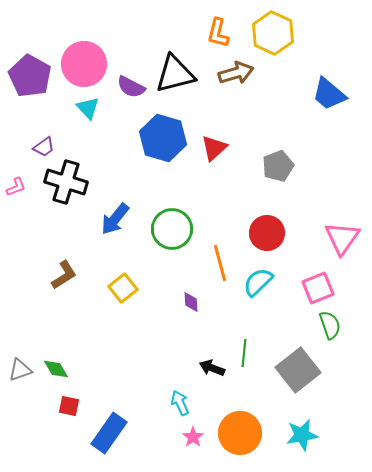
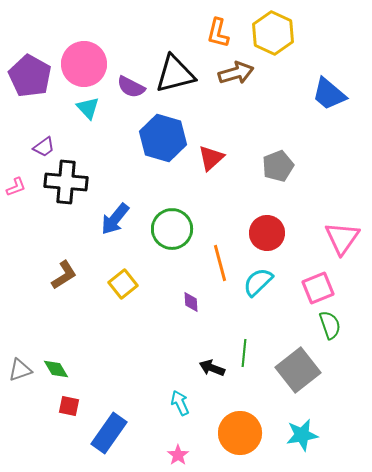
red triangle: moved 3 px left, 10 px down
black cross: rotated 12 degrees counterclockwise
yellow square: moved 4 px up
pink star: moved 15 px left, 18 px down
